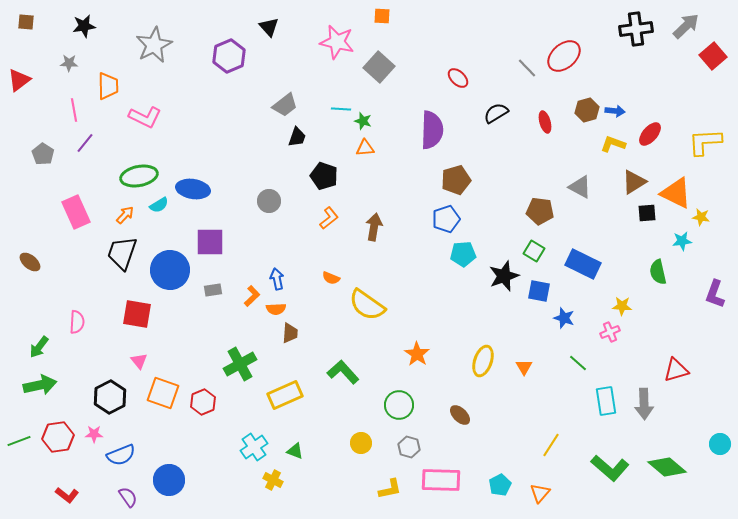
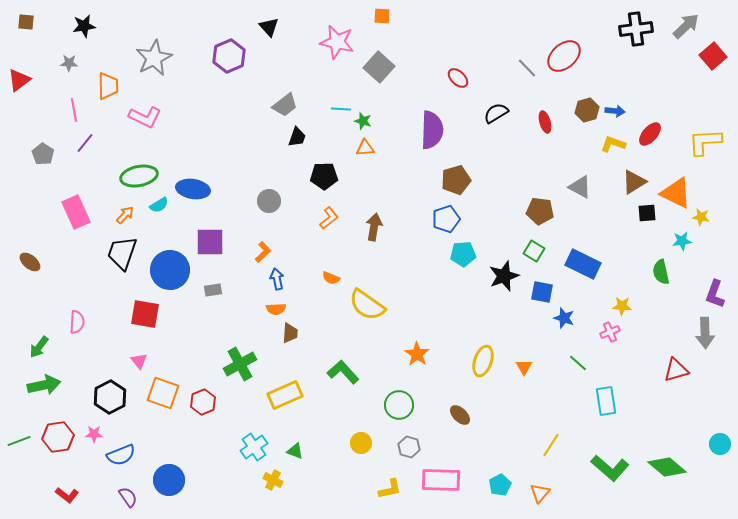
gray star at (154, 45): moved 13 px down
black pentagon at (324, 176): rotated 20 degrees counterclockwise
green semicircle at (658, 272): moved 3 px right
blue square at (539, 291): moved 3 px right, 1 px down
orange L-shape at (252, 296): moved 11 px right, 44 px up
red square at (137, 314): moved 8 px right
green arrow at (40, 385): moved 4 px right
gray arrow at (644, 404): moved 61 px right, 71 px up
